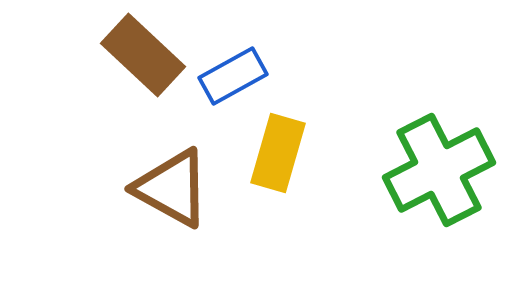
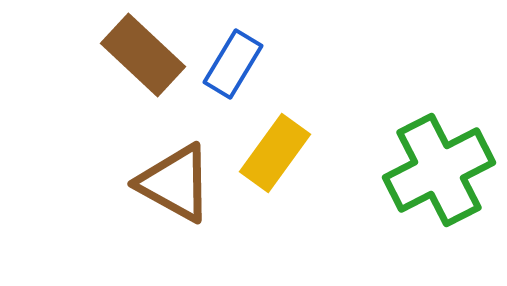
blue rectangle: moved 12 px up; rotated 30 degrees counterclockwise
yellow rectangle: moved 3 px left; rotated 20 degrees clockwise
brown triangle: moved 3 px right, 5 px up
